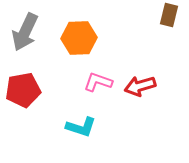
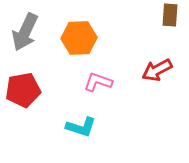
brown rectangle: moved 1 px right; rotated 10 degrees counterclockwise
red arrow: moved 17 px right, 16 px up; rotated 12 degrees counterclockwise
